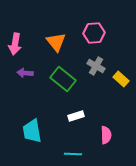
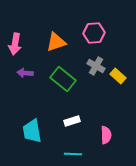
orange triangle: rotated 50 degrees clockwise
yellow rectangle: moved 3 px left, 3 px up
white rectangle: moved 4 px left, 5 px down
